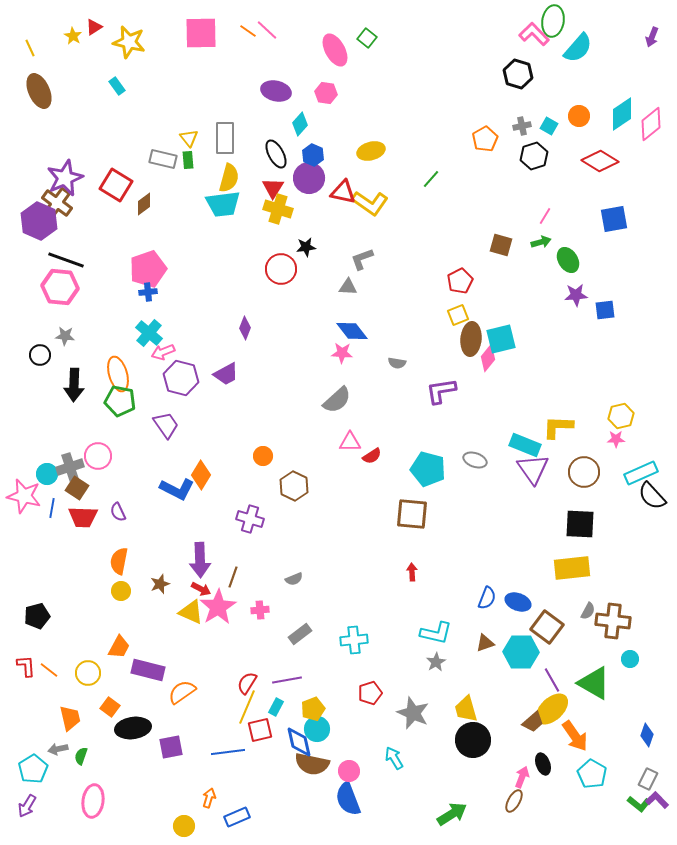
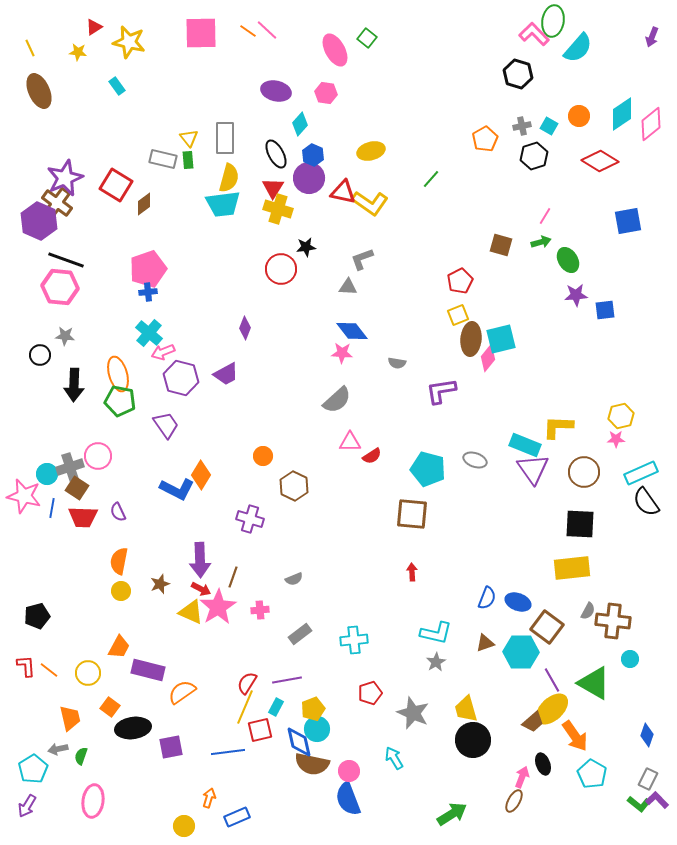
yellow star at (73, 36): moved 5 px right, 16 px down; rotated 24 degrees counterclockwise
blue square at (614, 219): moved 14 px right, 2 px down
black semicircle at (652, 496): moved 6 px left, 6 px down; rotated 8 degrees clockwise
yellow line at (247, 707): moved 2 px left
